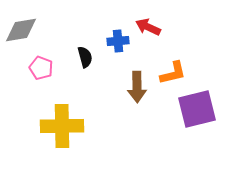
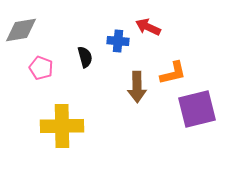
blue cross: rotated 10 degrees clockwise
